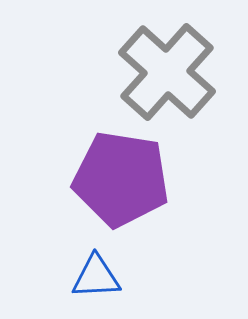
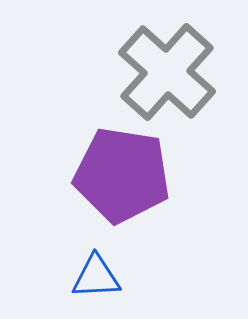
purple pentagon: moved 1 px right, 4 px up
